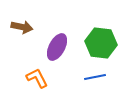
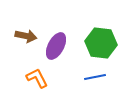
brown arrow: moved 4 px right, 9 px down
purple ellipse: moved 1 px left, 1 px up
